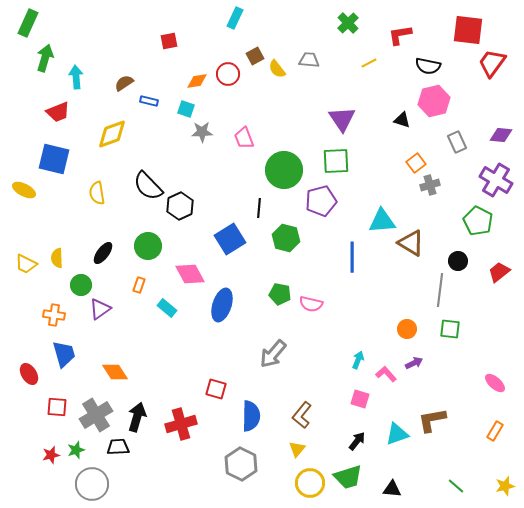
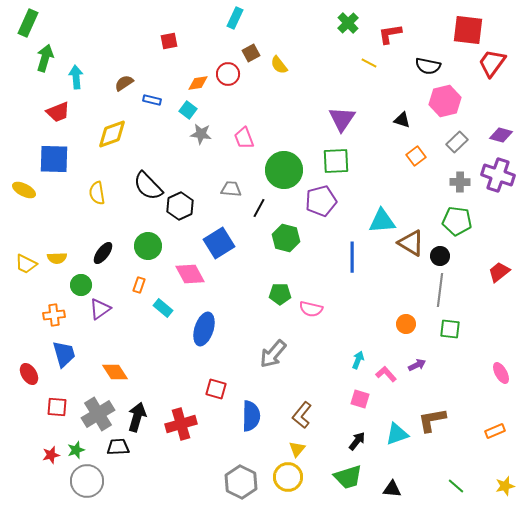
red L-shape at (400, 35): moved 10 px left, 1 px up
brown square at (255, 56): moved 4 px left, 3 px up
gray trapezoid at (309, 60): moved 78 px left, 129 px down
yellow line at (369, 63): rotated 56 degrees clockwise
yellow semicircle at (277, 69): moved 2 px right, 4 px up
orange diamond at (197, 81): moved 1 px right, 2 px down
blue rectangle at (149, 101): moved 3 px right, 1 px up
pink hexagon at (434, 101): moved 11 px right
cyan square at (186, 109): moved 2 px right, 1 px down; rotated 18 degrees clockwise
purple triangle at (342, 119): rotated 8 degrees clockwise
gray star at (202, 132): moved 1 px left, 2 px down; rotated 10 degrees clockwise
purple diamond at (501, 135): rotated 10 degrees clockwise
gray rectangle at (457, 142): rotated 70 degrees clockwise
blue square at (54, 159): rotated 12 degrees counterclockwise
orange square at (416, 163): moved 7 px up
purple cross at (496, 180): moved 2 px right, 5 px up; rotated 12 degrees counterclockwise
gray cross at (430, 185): moved 30 px right, 3 px up; rotated 18 degrees clockwise
black line at (259, 208): rotated 24 degrees clockwise
green pentagon at (478, 221): moved 21 px left; rotated 20 degrees counterclockwise
blue square at (230, 239): moved 11 px left, 4 px down
yellow semicircle at (57, 258): rotated 90 degrees counterclockwise
black circle at (458, 261): moved 18 px left, 5 px up
green pentagon at (280, 294): rotated 10 degrees counterclockwise
pink semicircle at (311, 304): moved 5 px down
blue ellipse at (222, 305): moved 18 px left, 24 px down
cyan rectangle at (167, 308): moved 4 px left
orange cross at (54, 315): rotated 15 degrees counterclockwise
orange circle at (407, 329): moved 1 px left, 5 px up
purple arrow at (414, 363): moved 3 px right, 2 px down
pink ellipse at (495, 383): moved 6 px right, 10 px up; rotated 20 degrees clockwise
gray cross at (96, 415): moved 2 px right, 1 px up
orange rectangle at (495, 431): rotated 36 degrees clockwise
gray hexagon at (241, 464): moved 18 px down
yellow circle at (310, 483): moved 22 px left, 6 px up
gray circle at (92, 484): moved 5 px left, 3 px up
